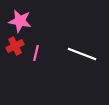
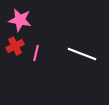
pink star: moved 1 px up
